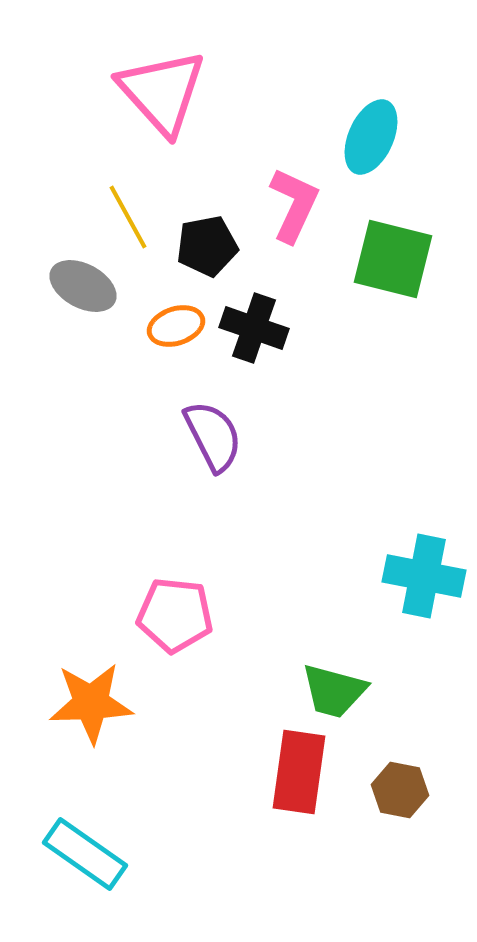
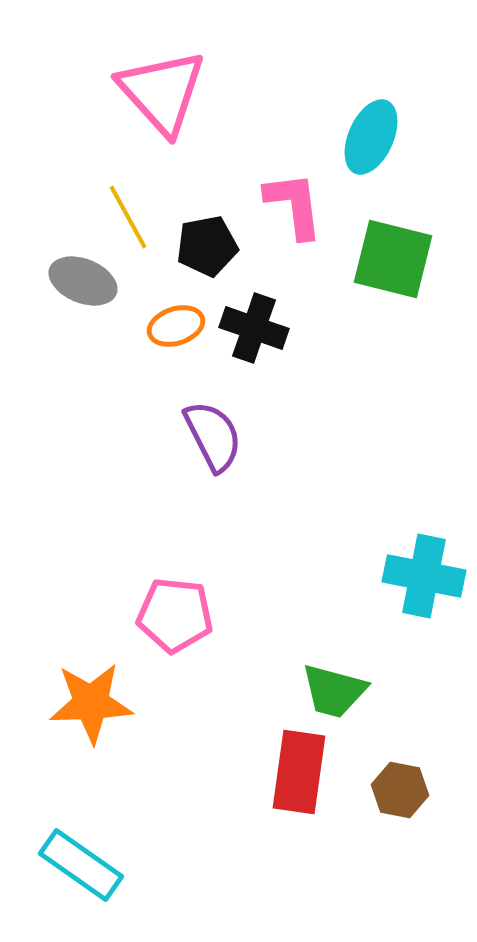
pink L-shape: rotated 32 degrees counterclockwise
gray ellipse: moved 5 px up; rotated 6 degrees counterclockwise
cyan rectangle: moved 4 px left, 11 px down
